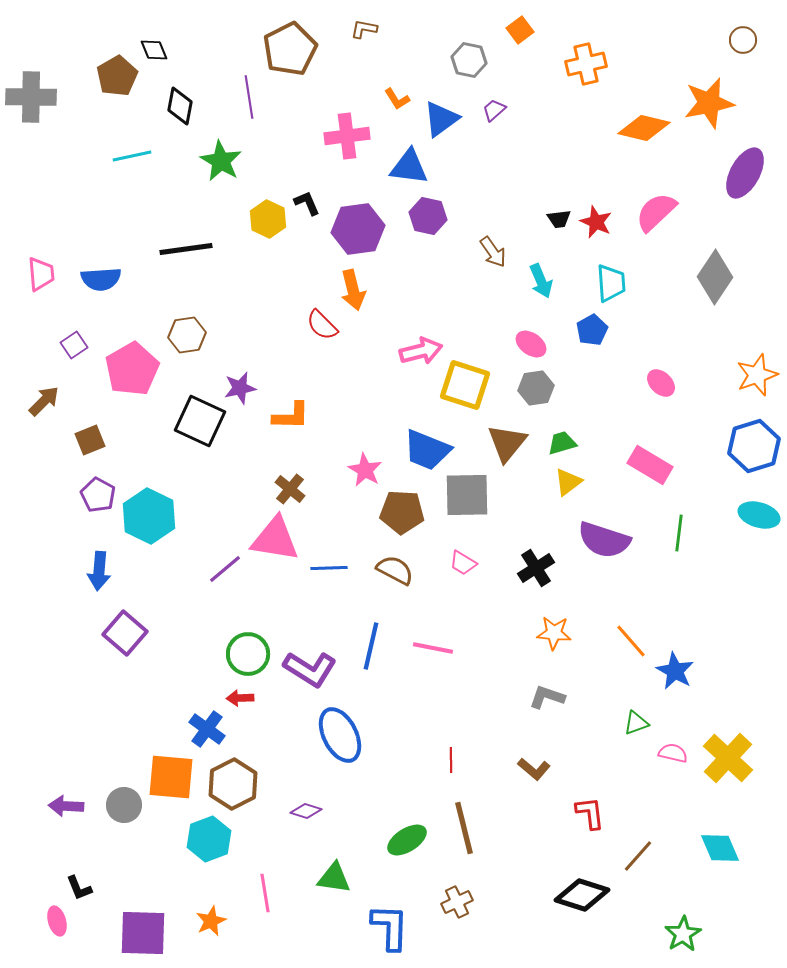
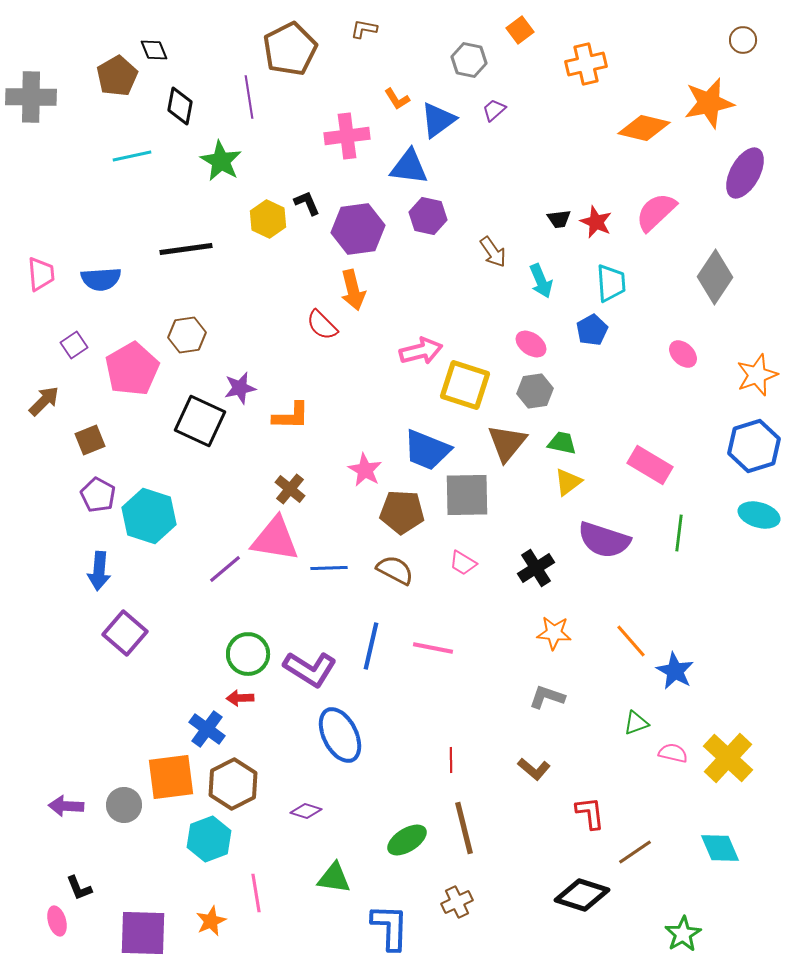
blue triangle at (441, 119): moved 3 px left, 1 px down
pink ellipse at (661, 383): moved 22 px right, 29 px up
gray hexagon at (536, 388): moved 1 px left, 3 px down
green trapezoid at (562, 443): rotated 28 degrees clockwise
cyan hexagon at (149, 516): rotated 8 degrees counterclockwise
orange square at (171, 777): rotated 12 degrees counterclockwise
brown line at (638, 856): moved 3 px left, 4 px up; rotated 15 degrees clockwise
pink line at (265, 893): moved 9 px left
